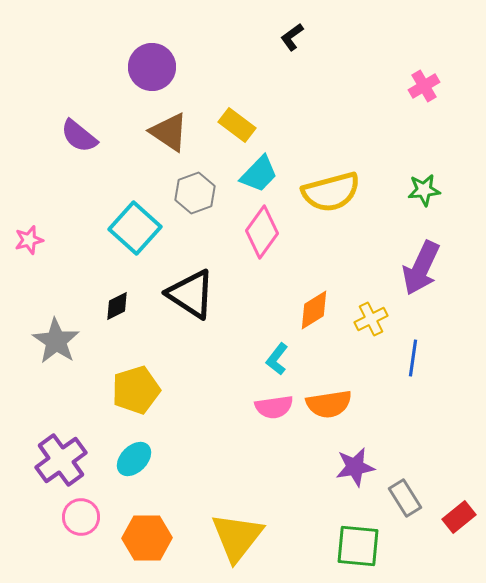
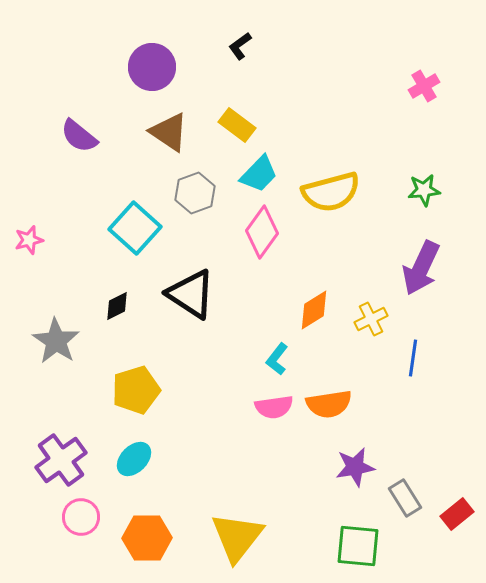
black L-shape: moved 52 px left, 9 px down
red rectangle: moved 2 px left, 3 px up
